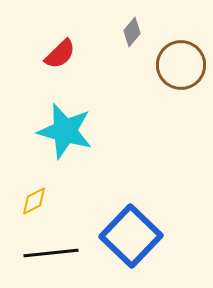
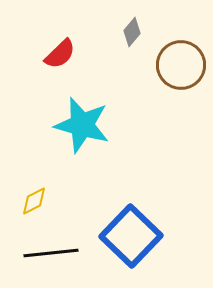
cyan star: moved 17 px right, 6 px up
